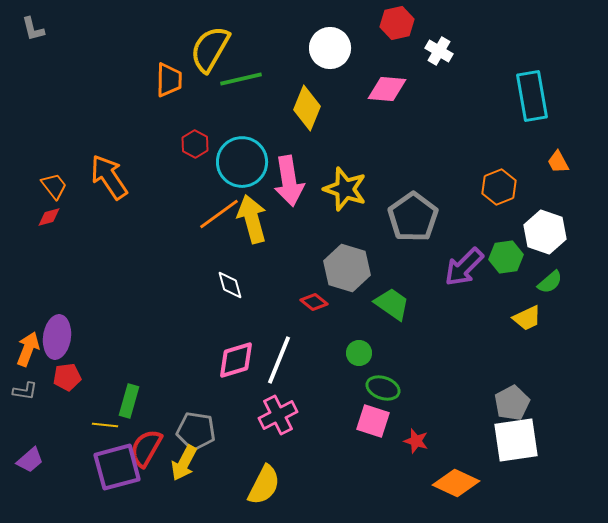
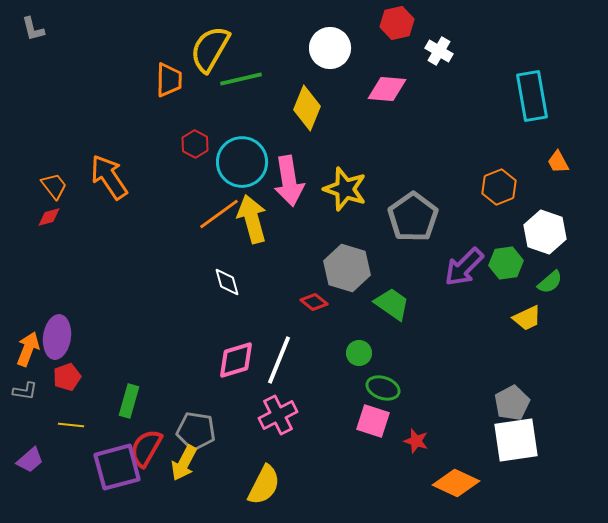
green hexagon at (506, 257): moved 6 px down
white diamond at (230, 285): moved 3 px left, 3 px up
red pentagon at (67, 377): rotated 12 degrees counterclockwise
yellow line at (105, 425): moved 34 px left
